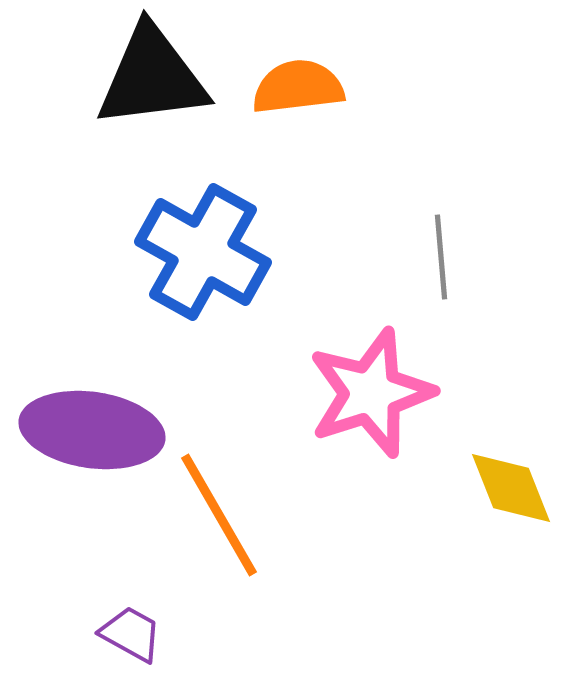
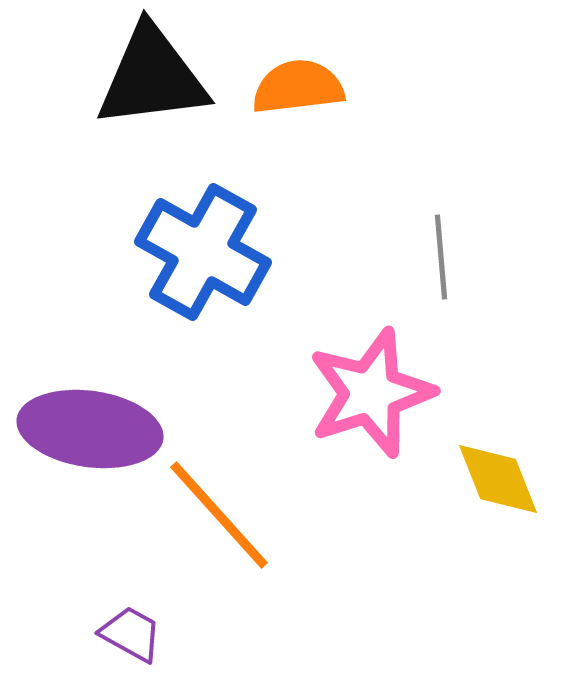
purple ellipse: moved 2 px left, 1 px up
yellow diamond: moved 13 px left, 9 px up
orange line: rotated 12 degrees counterclockwise
